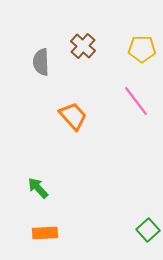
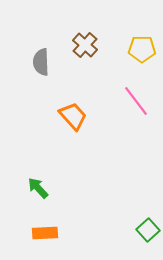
brown cross: moved 2 px right, 1 px up
